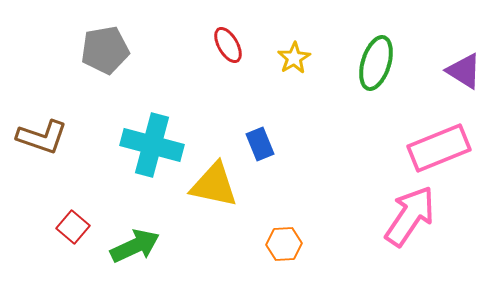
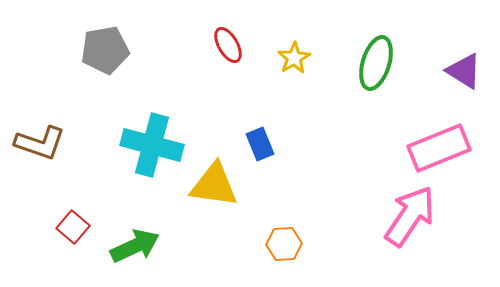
brown L-shape: moved 2 px left, 6 px down
yellow triangle: rotated 4 degrees counterclockwise
